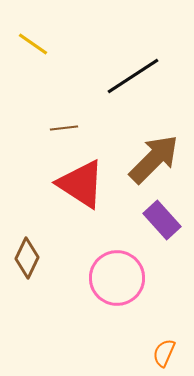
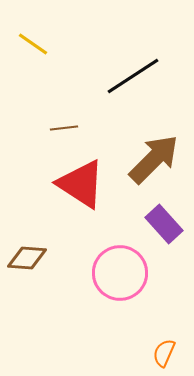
purple rectangle: moved 2 px right, 4 px down
brown diamond: rotated 69 degrees clockwise
pink circle: moved 3 px right, 5 px up
